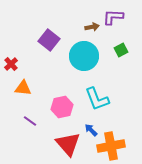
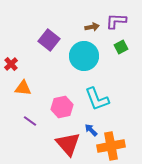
purple L-shape: moved 3 px right, 4 px down
green square: moved 3 px up
